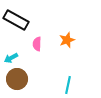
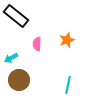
black rectangle: moved 4 px up; rotated 10 degrees clockwise
brown circle: moved 2 px right, 1 px down
